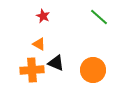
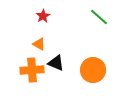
red star: rotated 16 degrees clockwise
